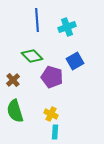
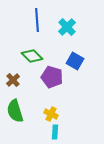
cyan cross: rotated 24 degrees counterclockwise
blue square: rotated 30 degrees counterclockwise
